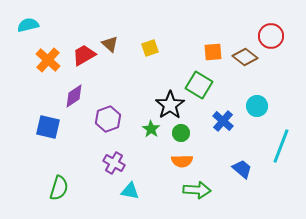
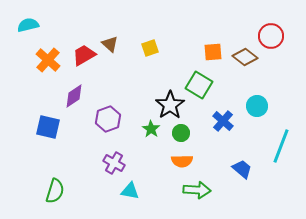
green semicircle: moved 4 px left, 3 px down
